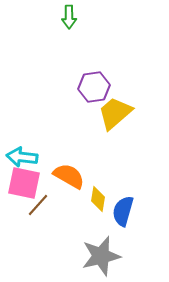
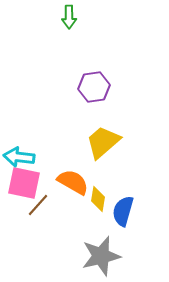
yellow trapezoid: moved 12 px left, 29 px down
cyan arrow: moved 3 px left
orange semicircle: moved 4 px right, 6 px down
